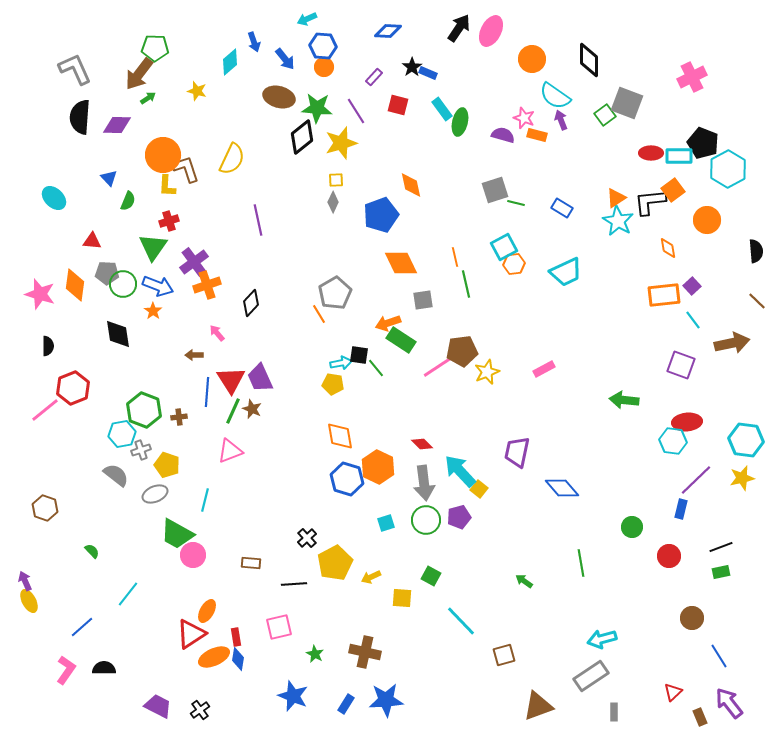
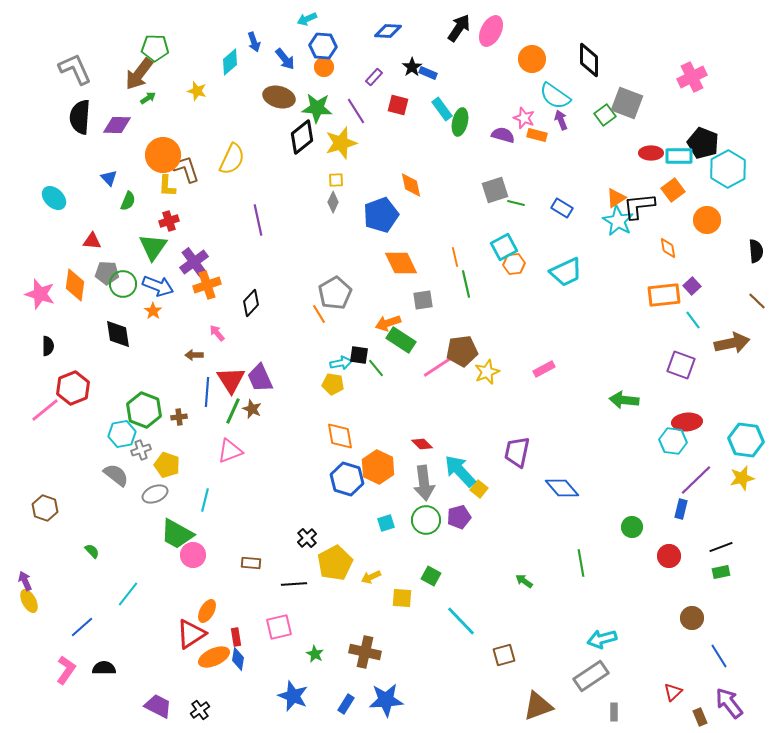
black L-shape at (650, 202): moved 11 px left, 4 px down
